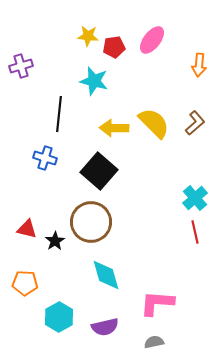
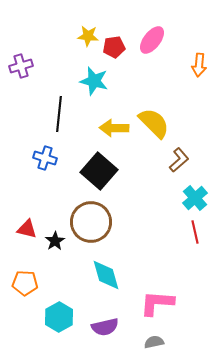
brown L-shape: moved 16 px left, 37 px down
